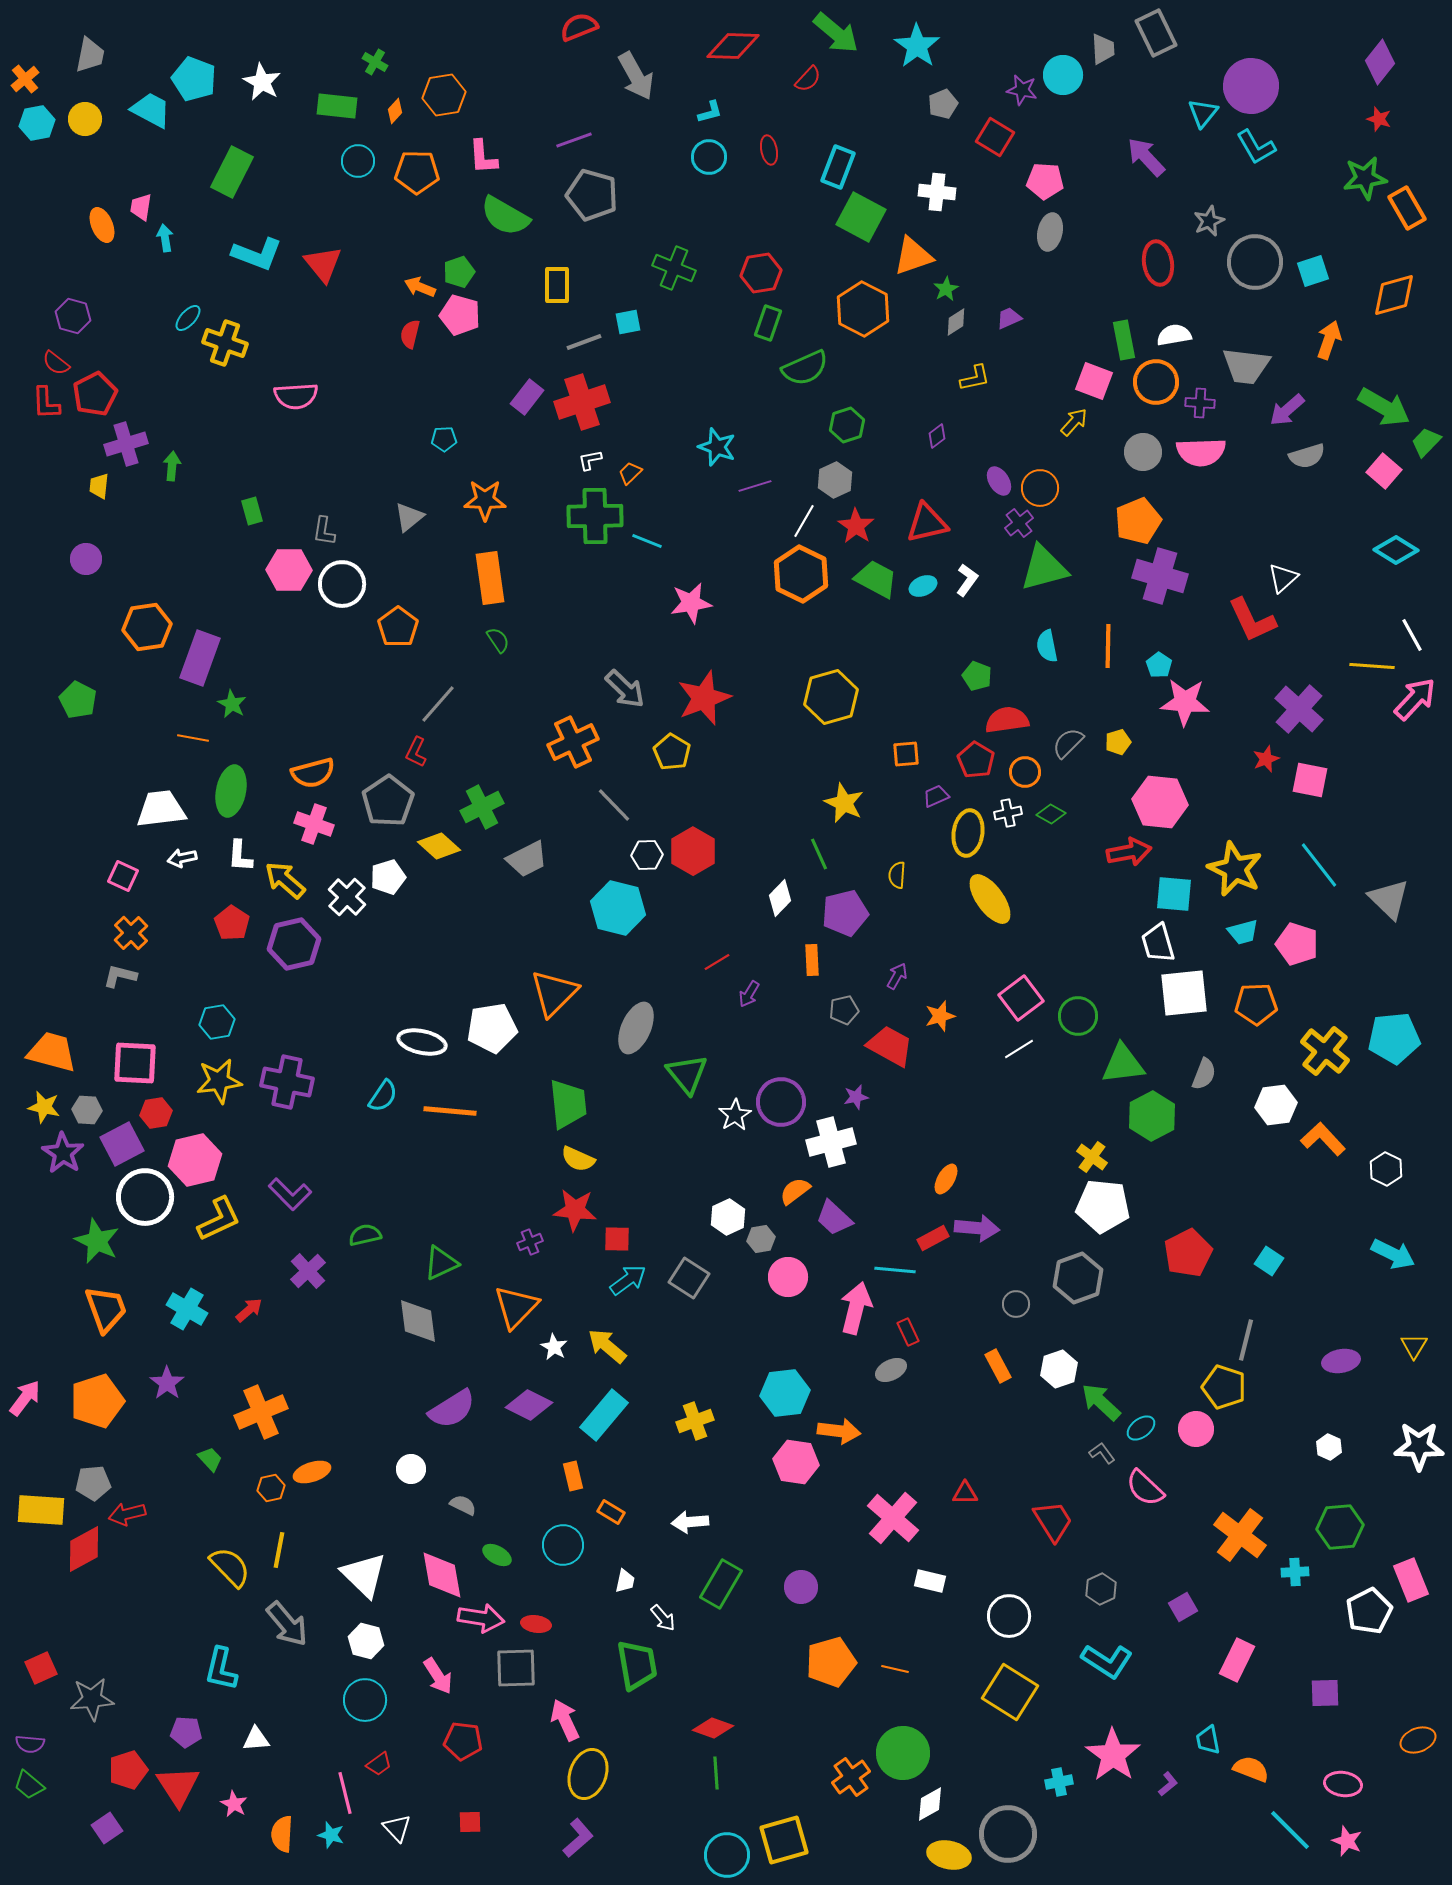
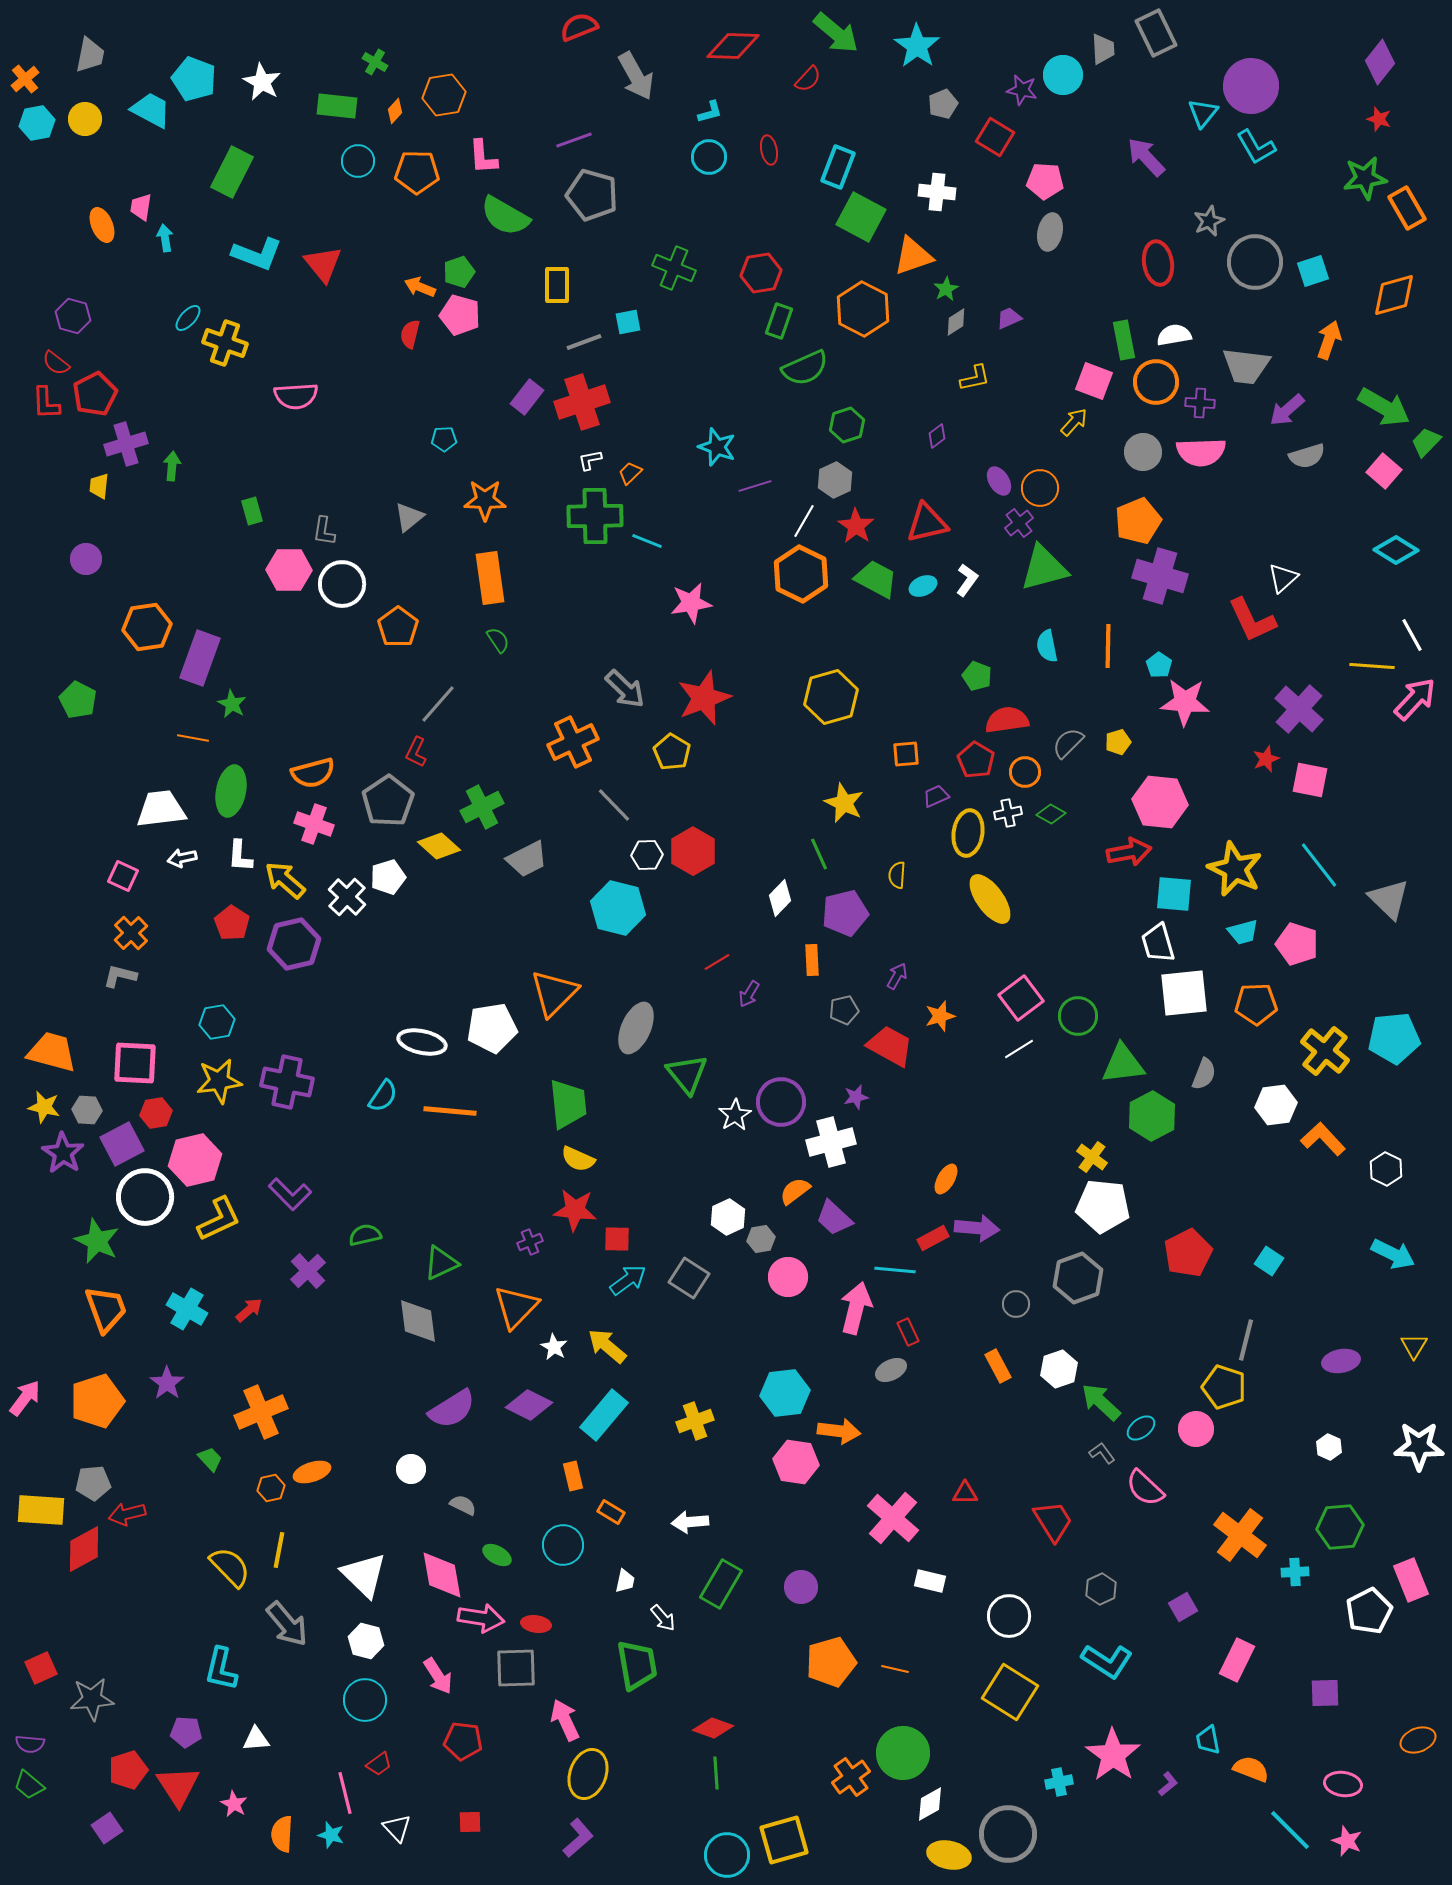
green rectangle at (768, 323): moved 11 px right, 2 px up
